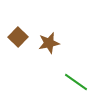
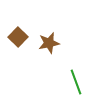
green line: rotated 35 degrees clockwise
